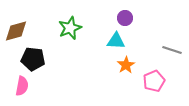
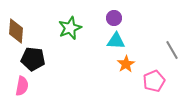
purple circle: moved 11 px left
brown diamond: rotated 70 degrees counterclockwise
gray line: rotated 42 degrees clockwise
orange star: moved 1 px up
